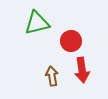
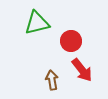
red arrow: rotated 30 degrees counterclockwise
brown arrow: moved 4 px down
